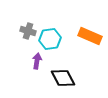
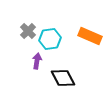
gray cross: rotated 28 degrees clockwise
